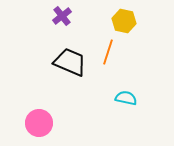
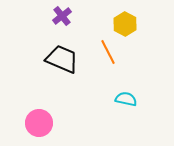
yellow hexagon: moved 1 px right, 3 px down; rotated 15 degrees clockwise
orange line: rotated 45 degrees counterclockwise
black trapezoid: moved 8 px left, 3 px up
cyan semicircle: moved 1 px down
